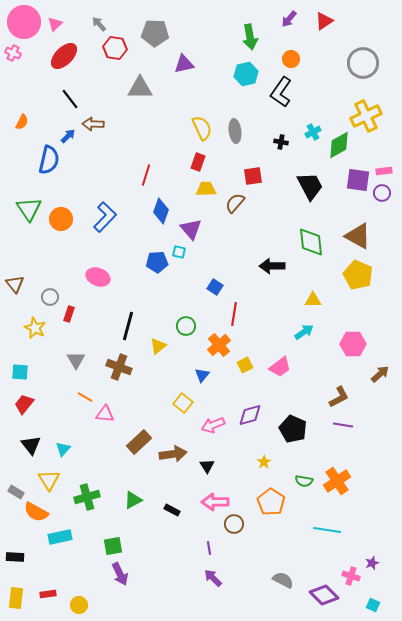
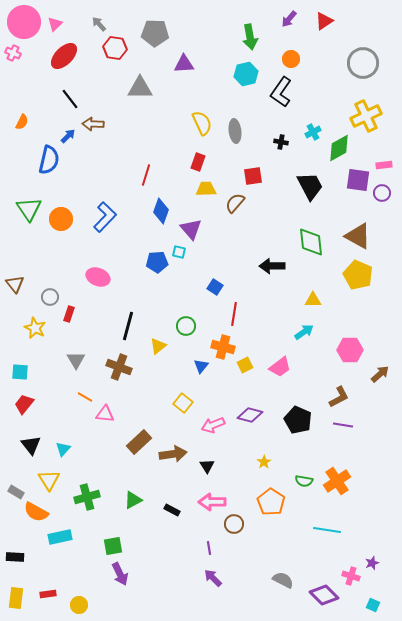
purple triangle at (184, 64): rotated 10 degrees clockwise
yellow semicircle at (202, 128): moved 5 px up
green diamond at (339, 145): moved 3 px down
pink rectangle at (384, 171): moved 6 px up
pink hexagon at (353, 344): moved 3 px left, 6 px down
orange cross at (219, 345): moved 4 px right, 2 px down; rotated 35 degrees counterclockwise
blue triangle at (202, 375): moved 1 px left, 9 px up
purple diamond at (250, 415): rotated 30 degrees clockwise
black pentagon at (293, 429): moved 5 px right, 9 px up
pink arrow at (215, 502): moved 3 px left
